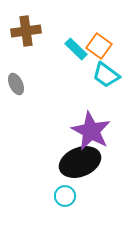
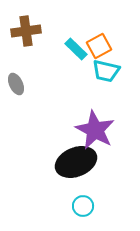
orange square: rotated 25 degrees clockwise
cyan trapezoid: moved 4 px up; rotated 24 degrees counterclockwise
purple star: moved 4 px right, 1 px up
black ellipse: moved 4 px left
cyan circle: moved 18 px right, 10 px down
